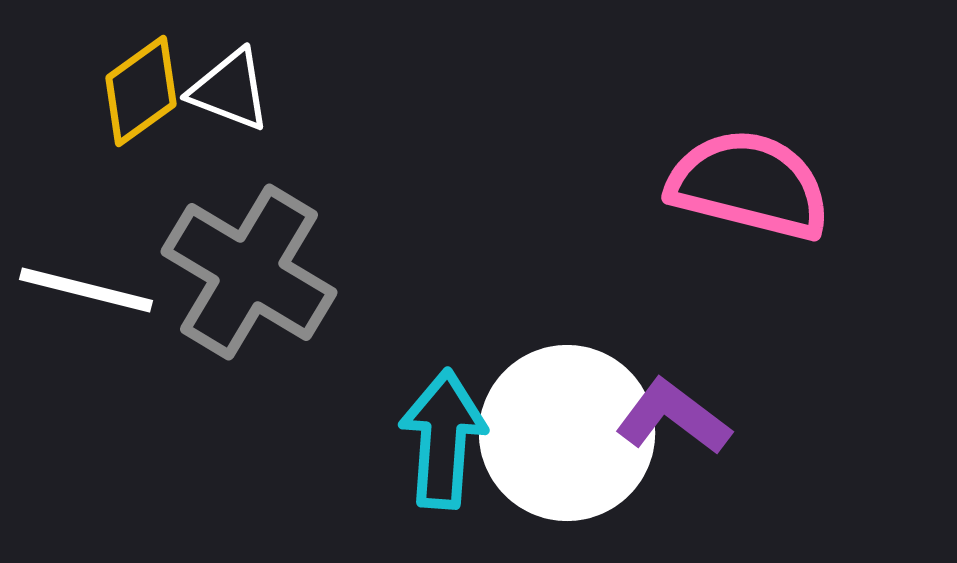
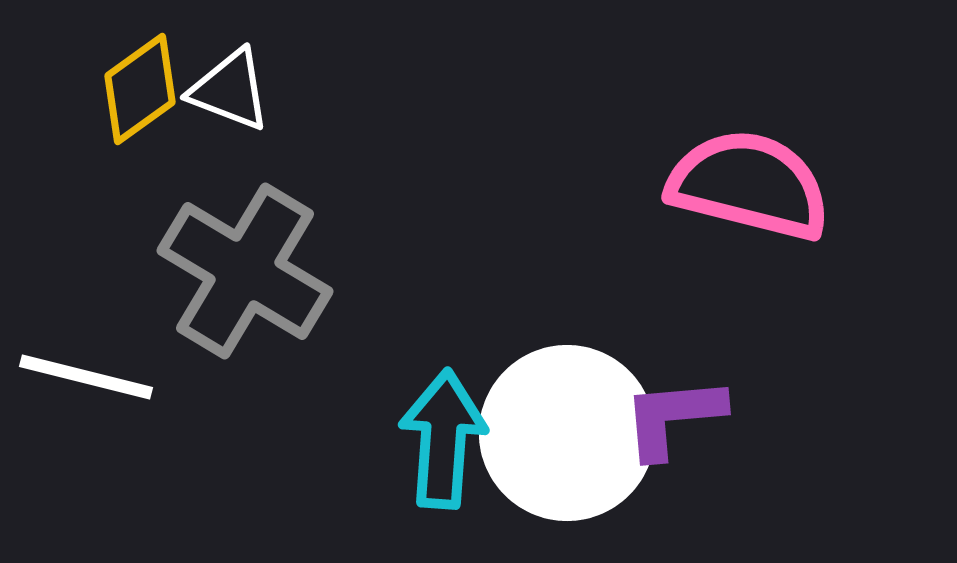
yellow diamond: moved 1 px left, 2 px up
gray cross: moved 4 px left, 1 px up
white line: moved 87 px down
purple L-shape: rotated 42 degrees counterclockwise
